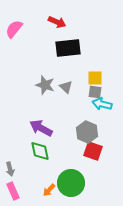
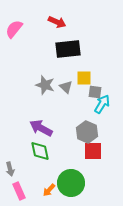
black rectangle: moved 1 px down
yellow square: moved 11 px left
cyan arrow: rotated 108 degrees clockwise
red square: rotated 18 degrees counterclockwise
pink rectangle: moved 6 px right
